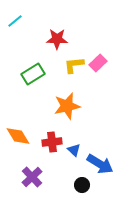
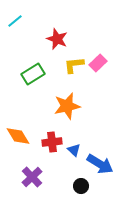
red star: rotated 20 degrees clockwise
black circle: moved 1 px left, 1 px down
